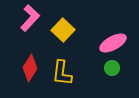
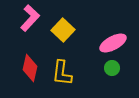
red diamond: rotated 20 degrees counterclockwise
